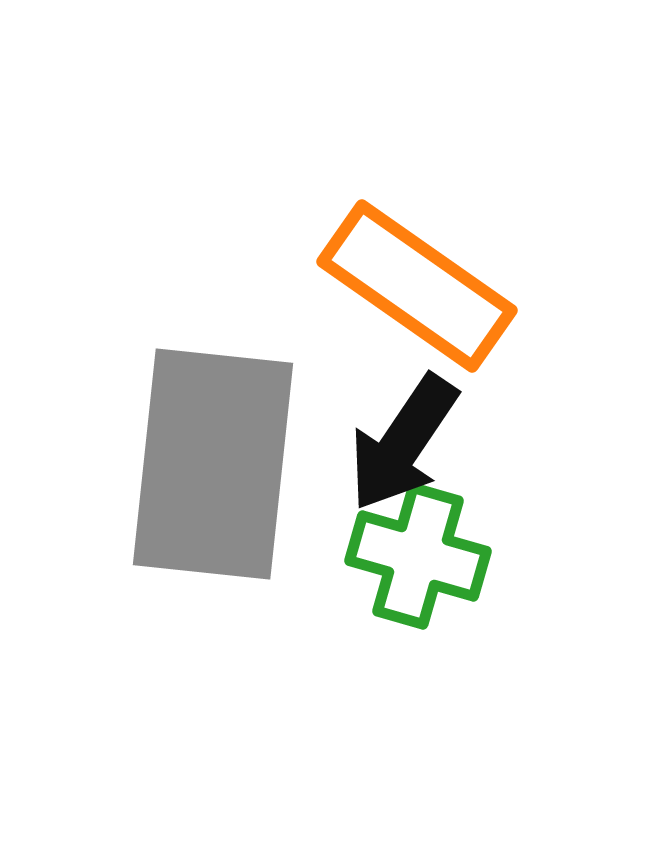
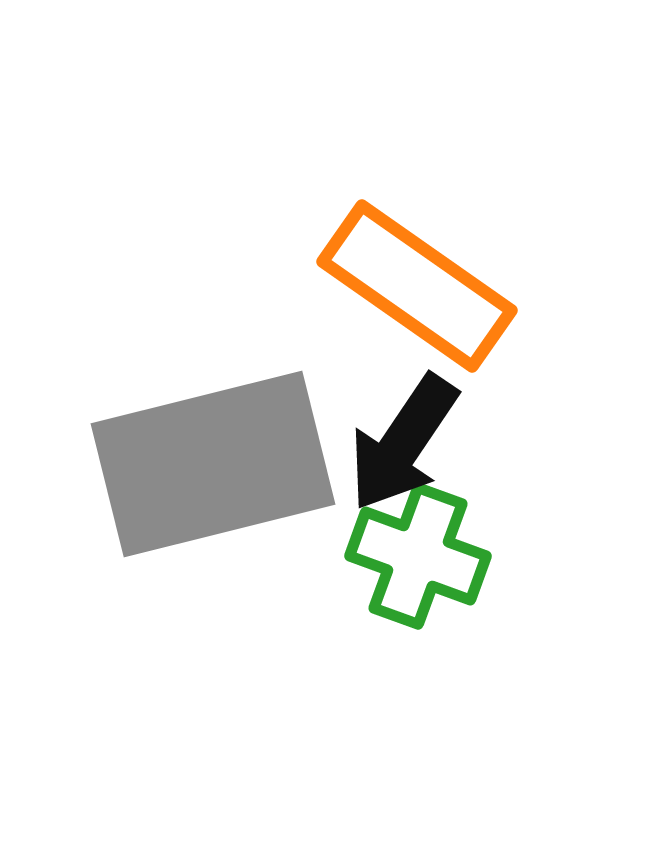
gray rectangle: rotated 70 degrees clockwise
green cross: rotated 4 degrees clockwise
